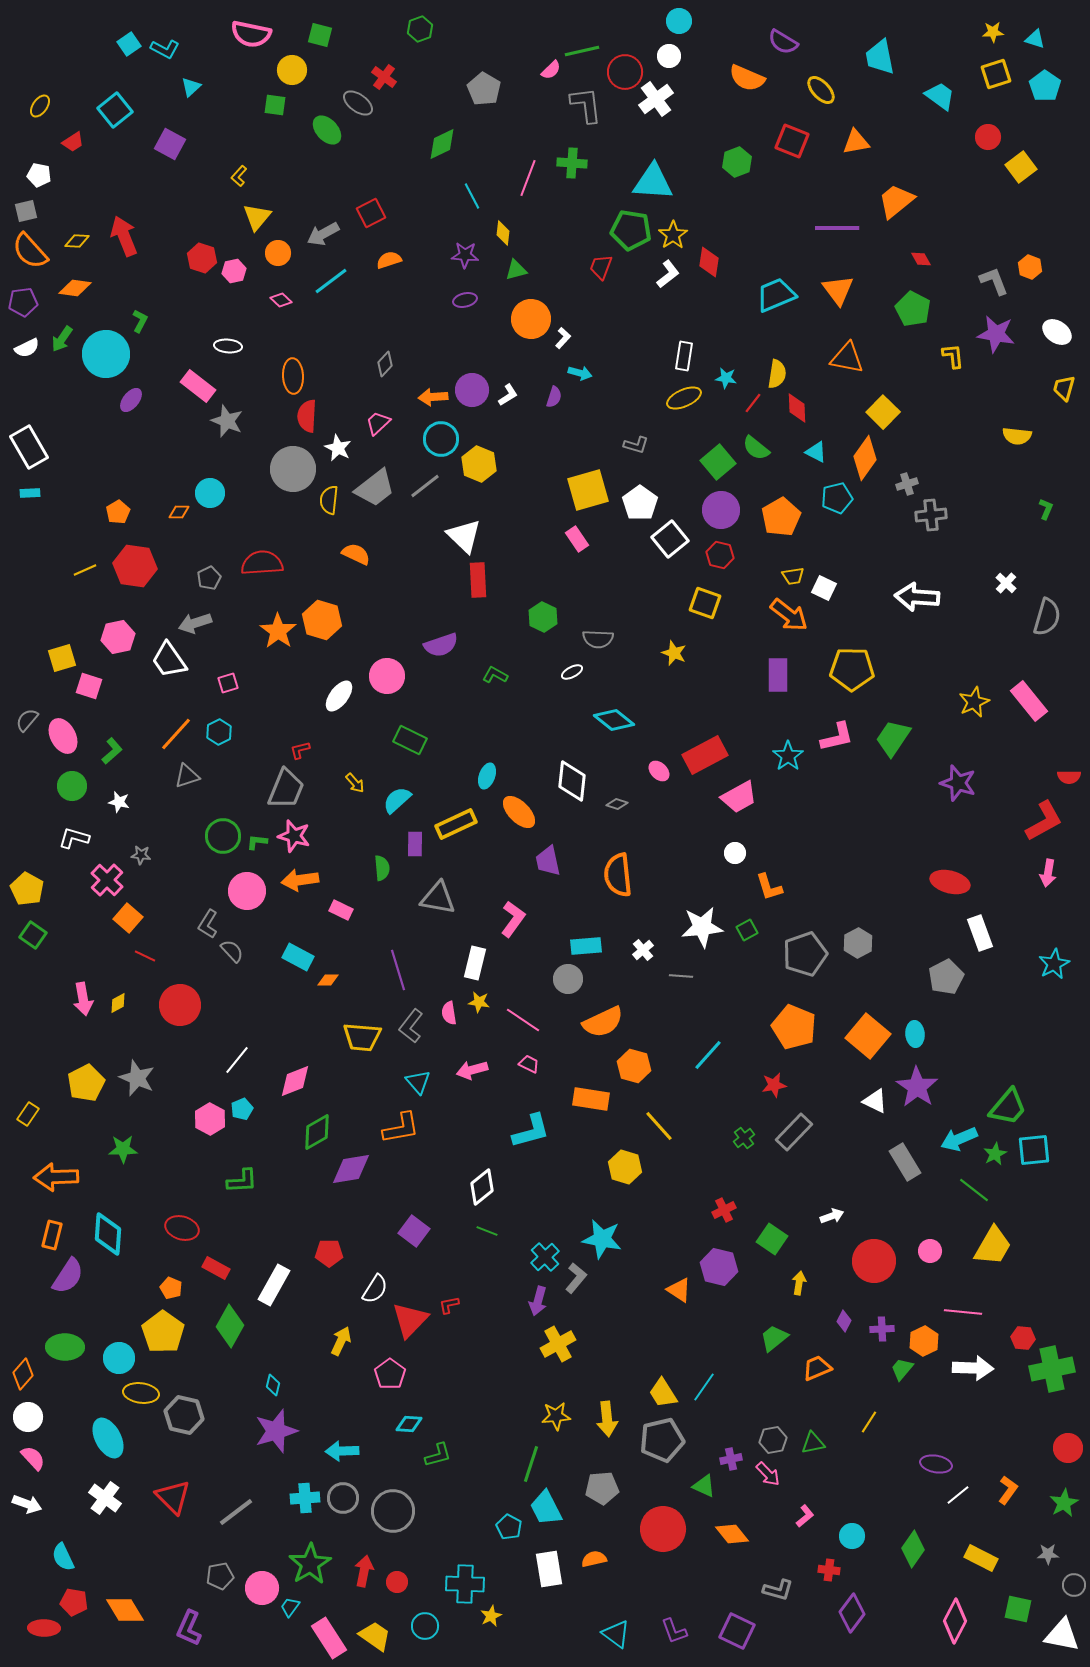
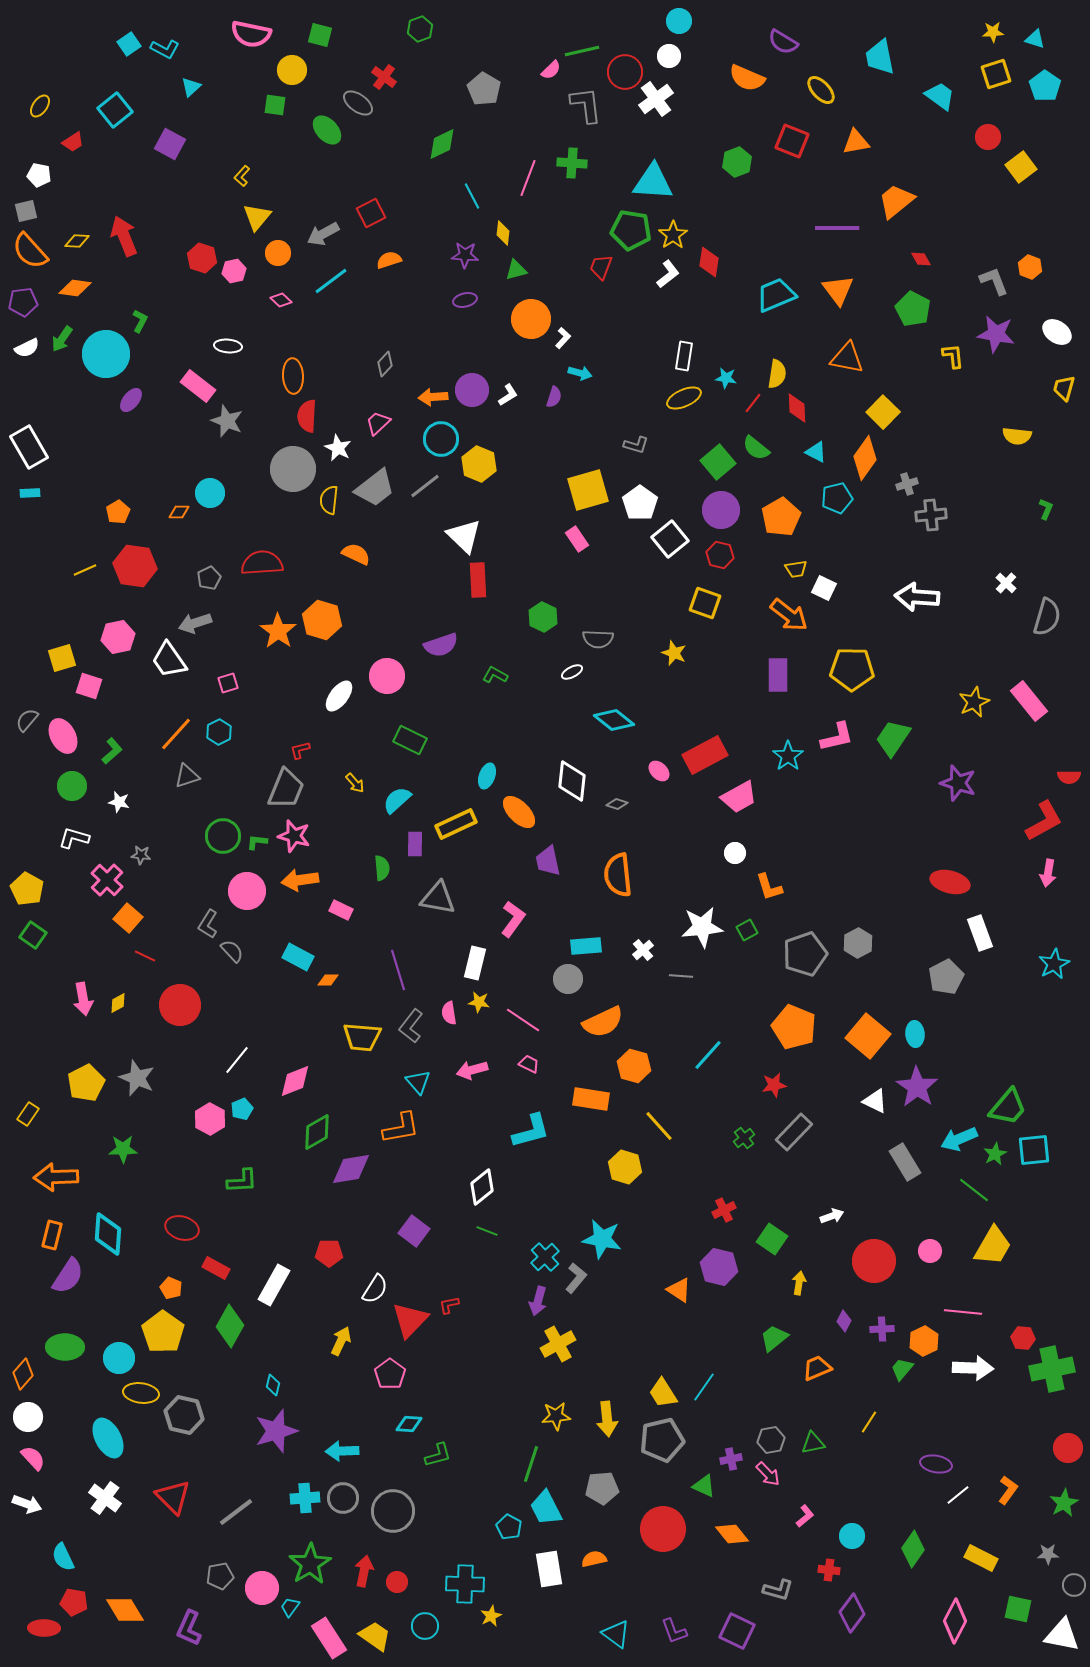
yellow L-shape at (239, 176): moved 3 px right
yellow trapezoid at (793, 576): moved 3 px right, 7 px up
gray hexagon at (773, 1440): moved 2 px left
